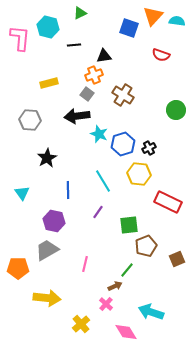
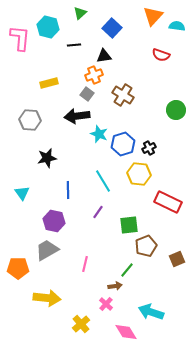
green triangle: rotated 16 degrees counterclockwise
cyan semicircle: moved 5 px down
blue square: moved 17 px left; rotated 24 degrees clockwise
black star: rotated 18 degrees clockwise
brown arrow: rotated 16 degrees clockwise
